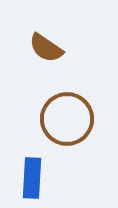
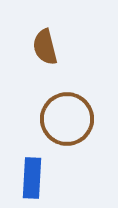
brown semicircle: moved 1 px left, 1 px up; rotated 42 degrees clockwise
